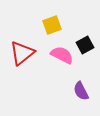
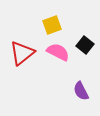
black square: rotated 24 degrees counterclockwise
pink semicircle: moved 4 px left, 3 px up
